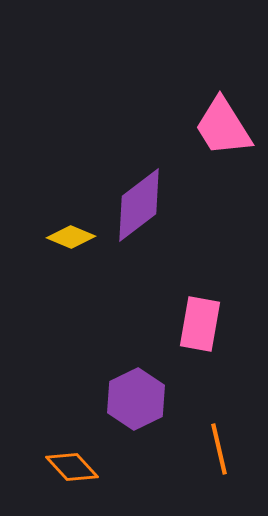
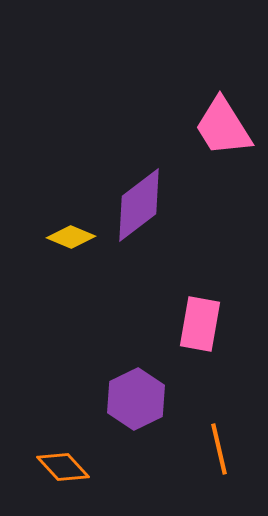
orange diamond: moved 9 px left
